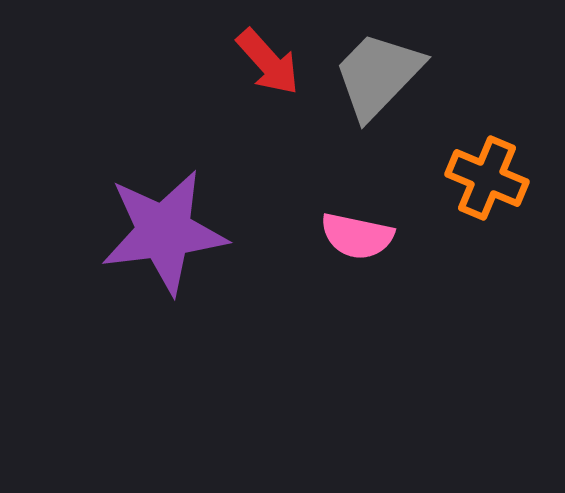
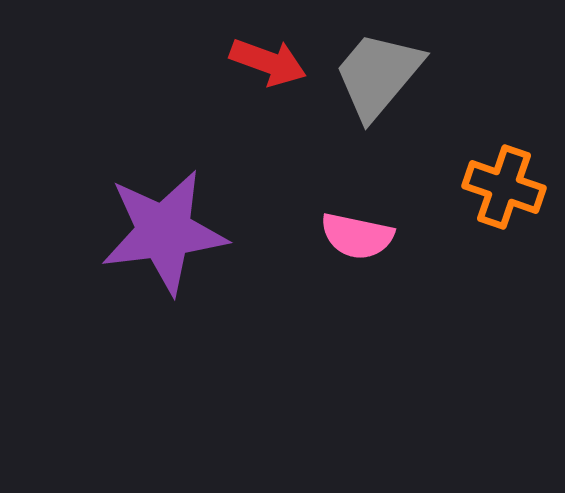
red arrow: rotated 28 degrees counterclockwise
gray trapezoid: rotated 4 degrees counterclockwise
orange cross: moved 17 px right, 9 px down; rotated 4 degrees counterclockwise
